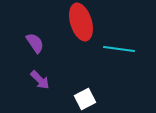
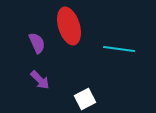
red ellipse: moved 12 px left, 4 px down
purple semicircle: moved 2 px right; rotated 10 degrees clockwise
